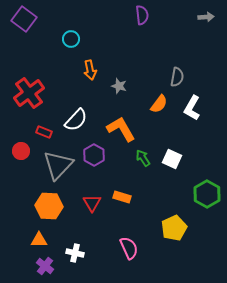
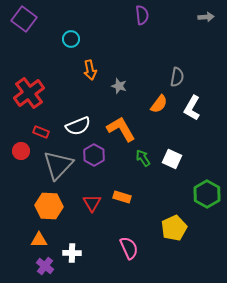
white semicircle: moved 2 px right, 6 px down; rotated 25 degrees clockwise
red rectangle: moved 3 px left
white cross: moved 3 px left; rotated 12 degrees counterclockwise
